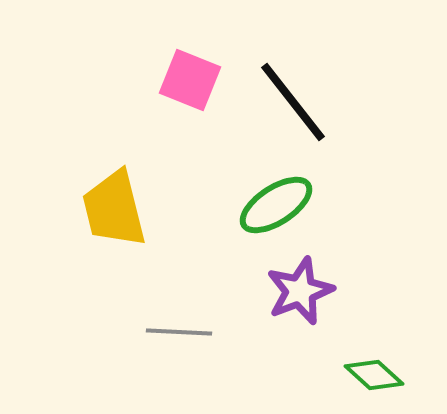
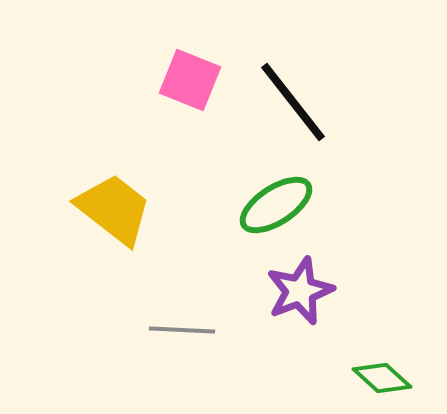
yellow trapezoid: rotated 142 degrees clockwise
gray line: moved 3 px right, 2 px up
green diamond: moved 8 px right, 3 px down
